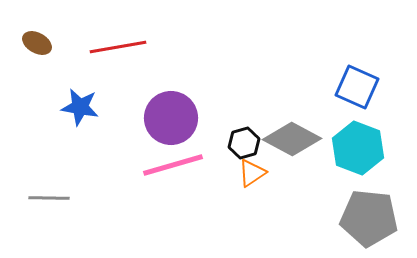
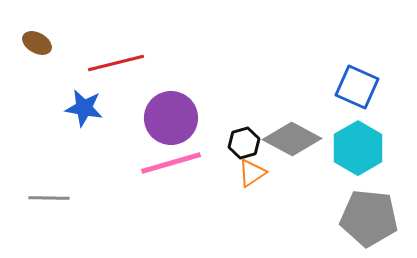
red line: moved 2 px left, 16 px down; rotated 4 degrees counterclockwise
blue star: moved 4 px right, 1 px down
cyan hexagon: rotated 9 degrees clockwise
pink line: moved 2 px left, 2 px up
